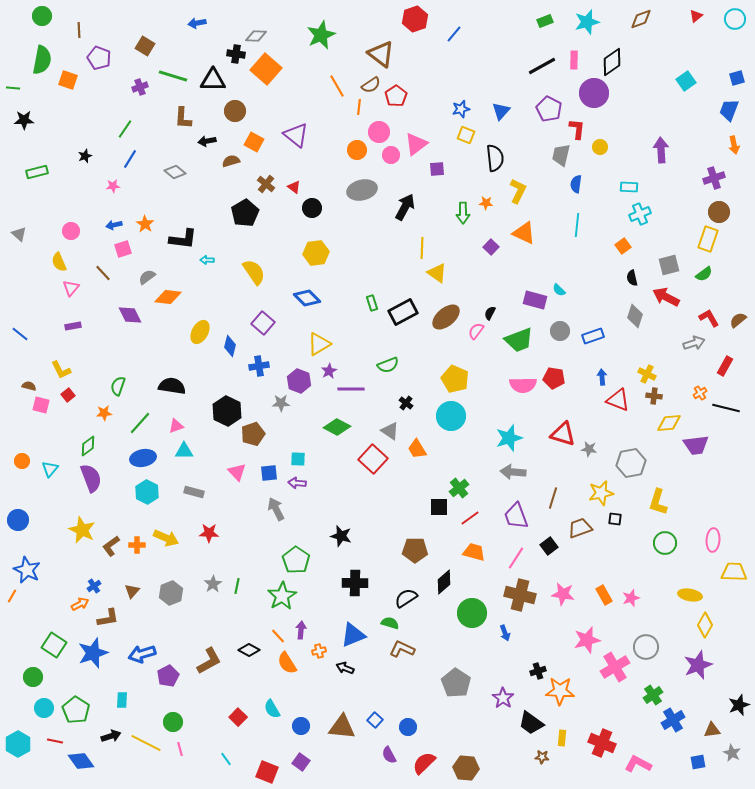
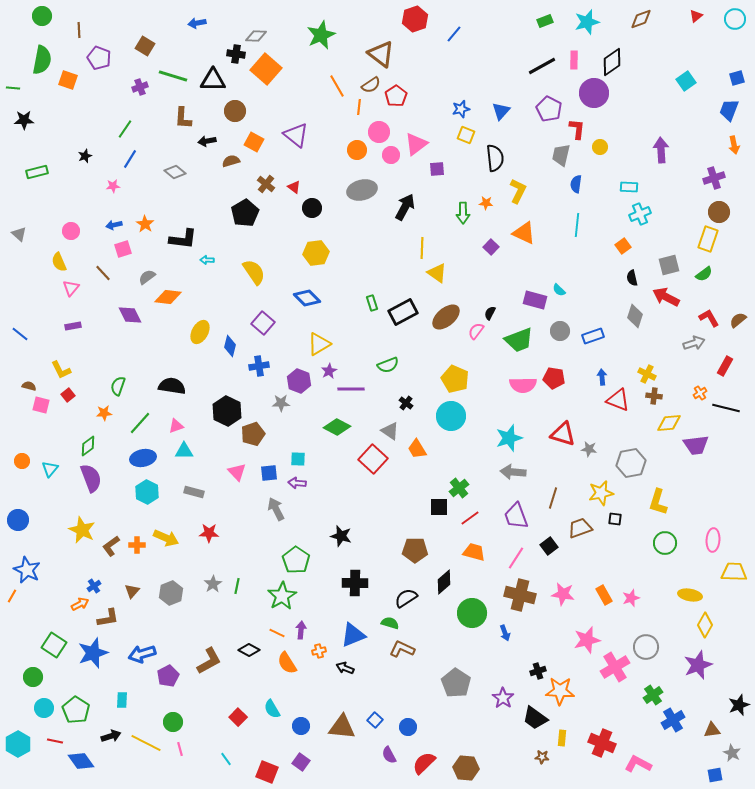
orange line at (278, 636): moved 1 px left, 3 px up; rotated 21 degrees counterclockwise
black trapezoid at (531, 723): moved 4 px right, 5 px up
blue square at (698, 762): moved 17 px right, 13 px down
